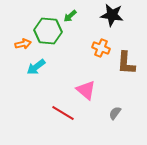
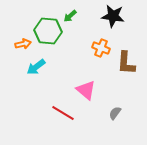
black star: moved 1 px right, 1 px down
